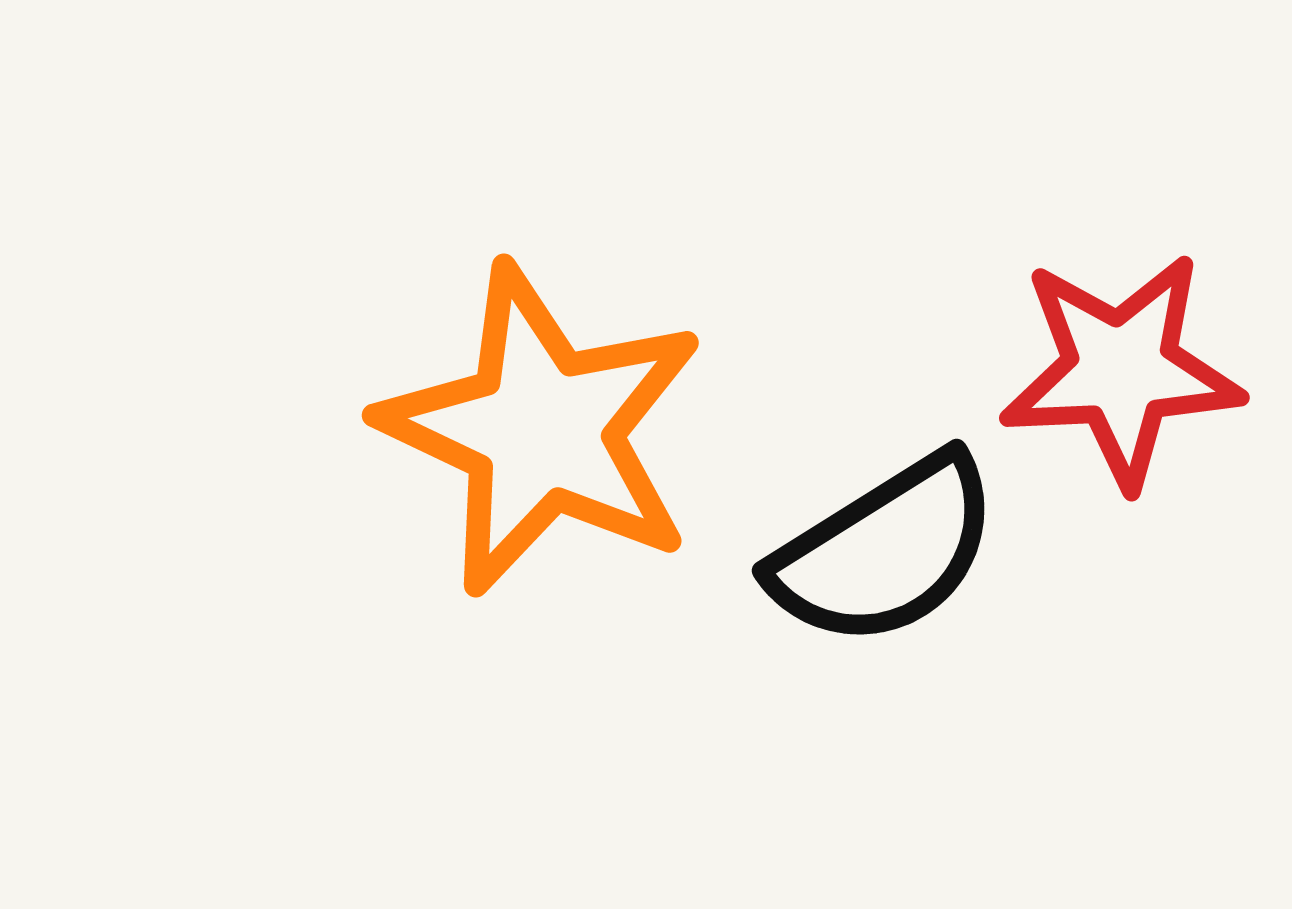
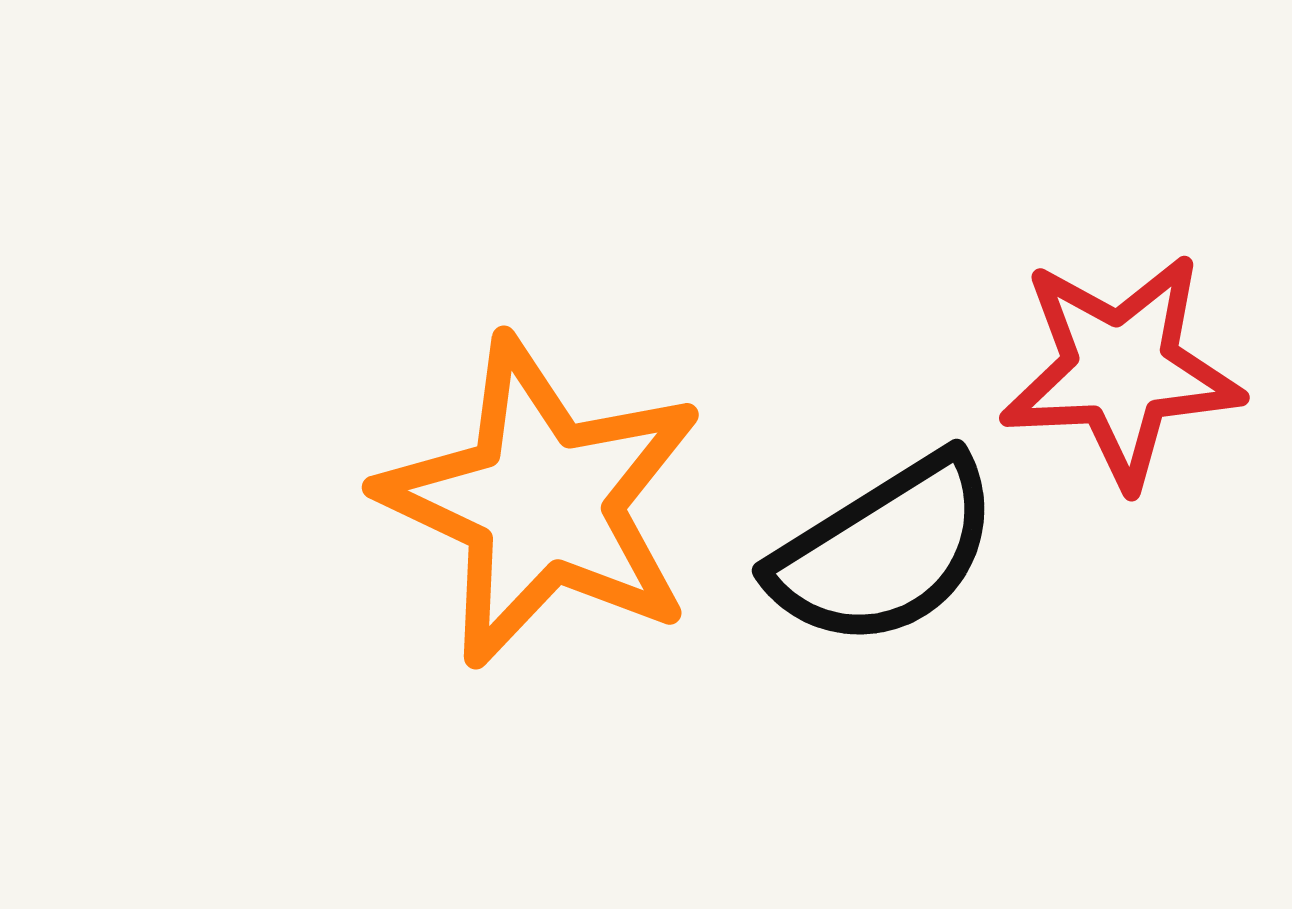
orange star: moved 72 px down
